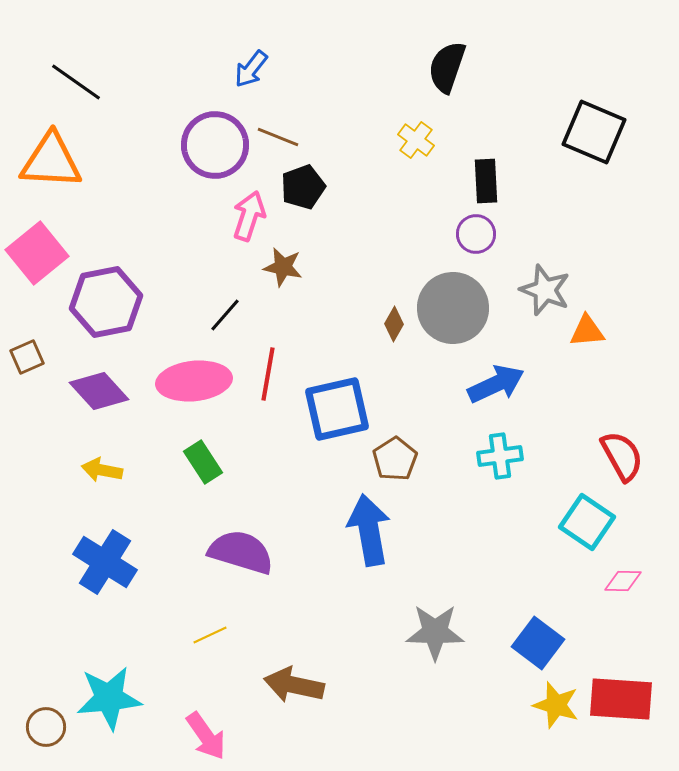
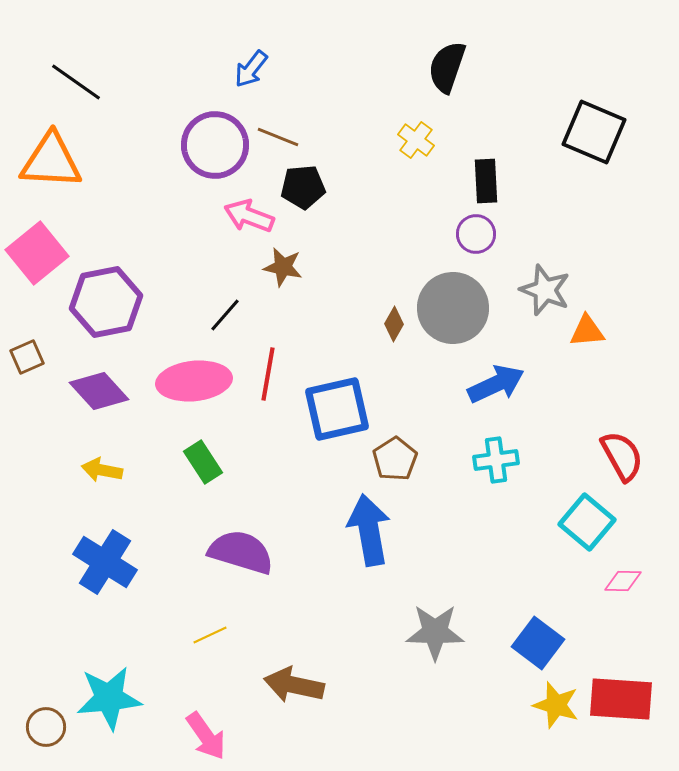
black pentagon at (303, 187): rotated 15 degrees clockwise
pink arrow at (249, 216): rotated 87 degrees counterclockwise
cyan cross at (500, 456): moved 4 px left, 4 px down
cyan square at (587, 522): rotated 6 degrees clockwise
